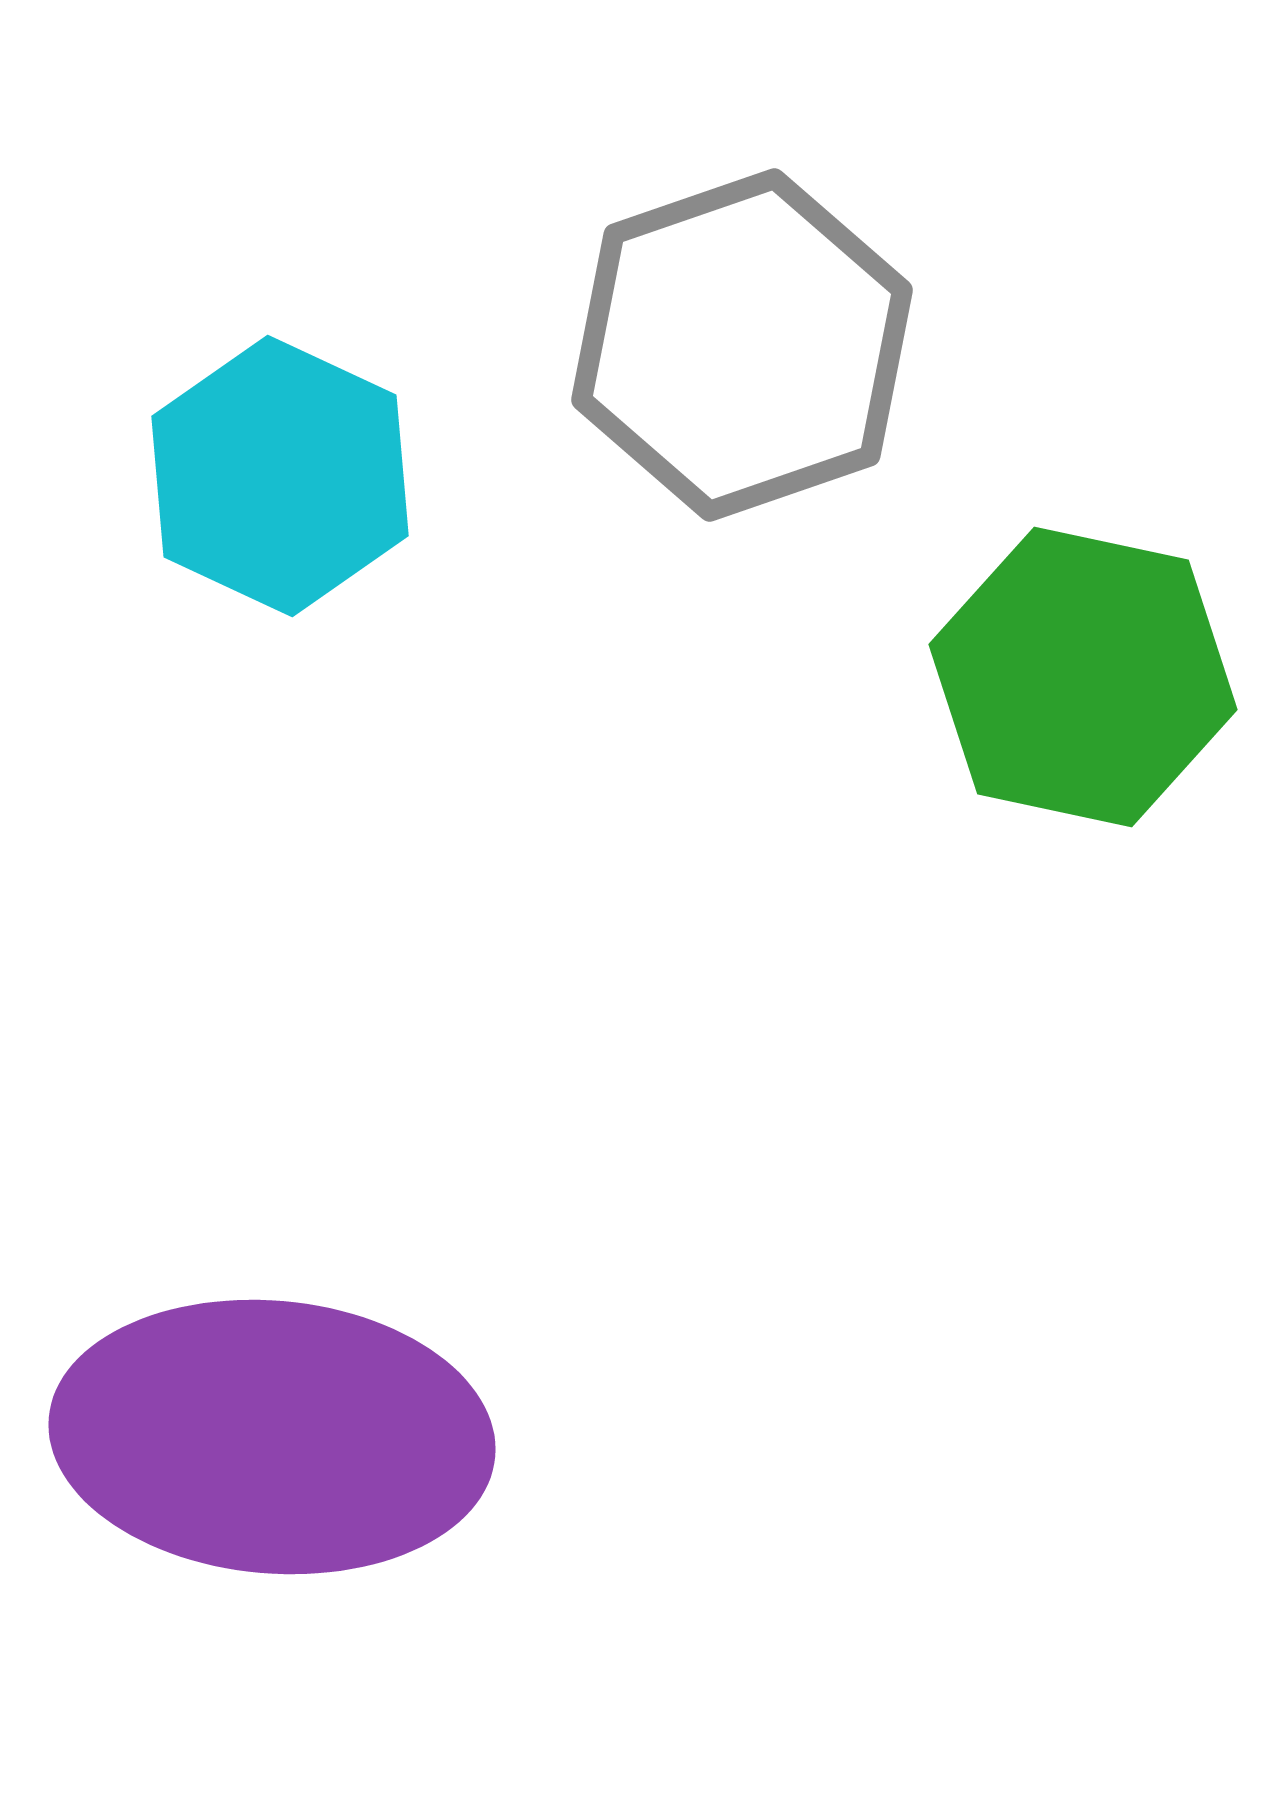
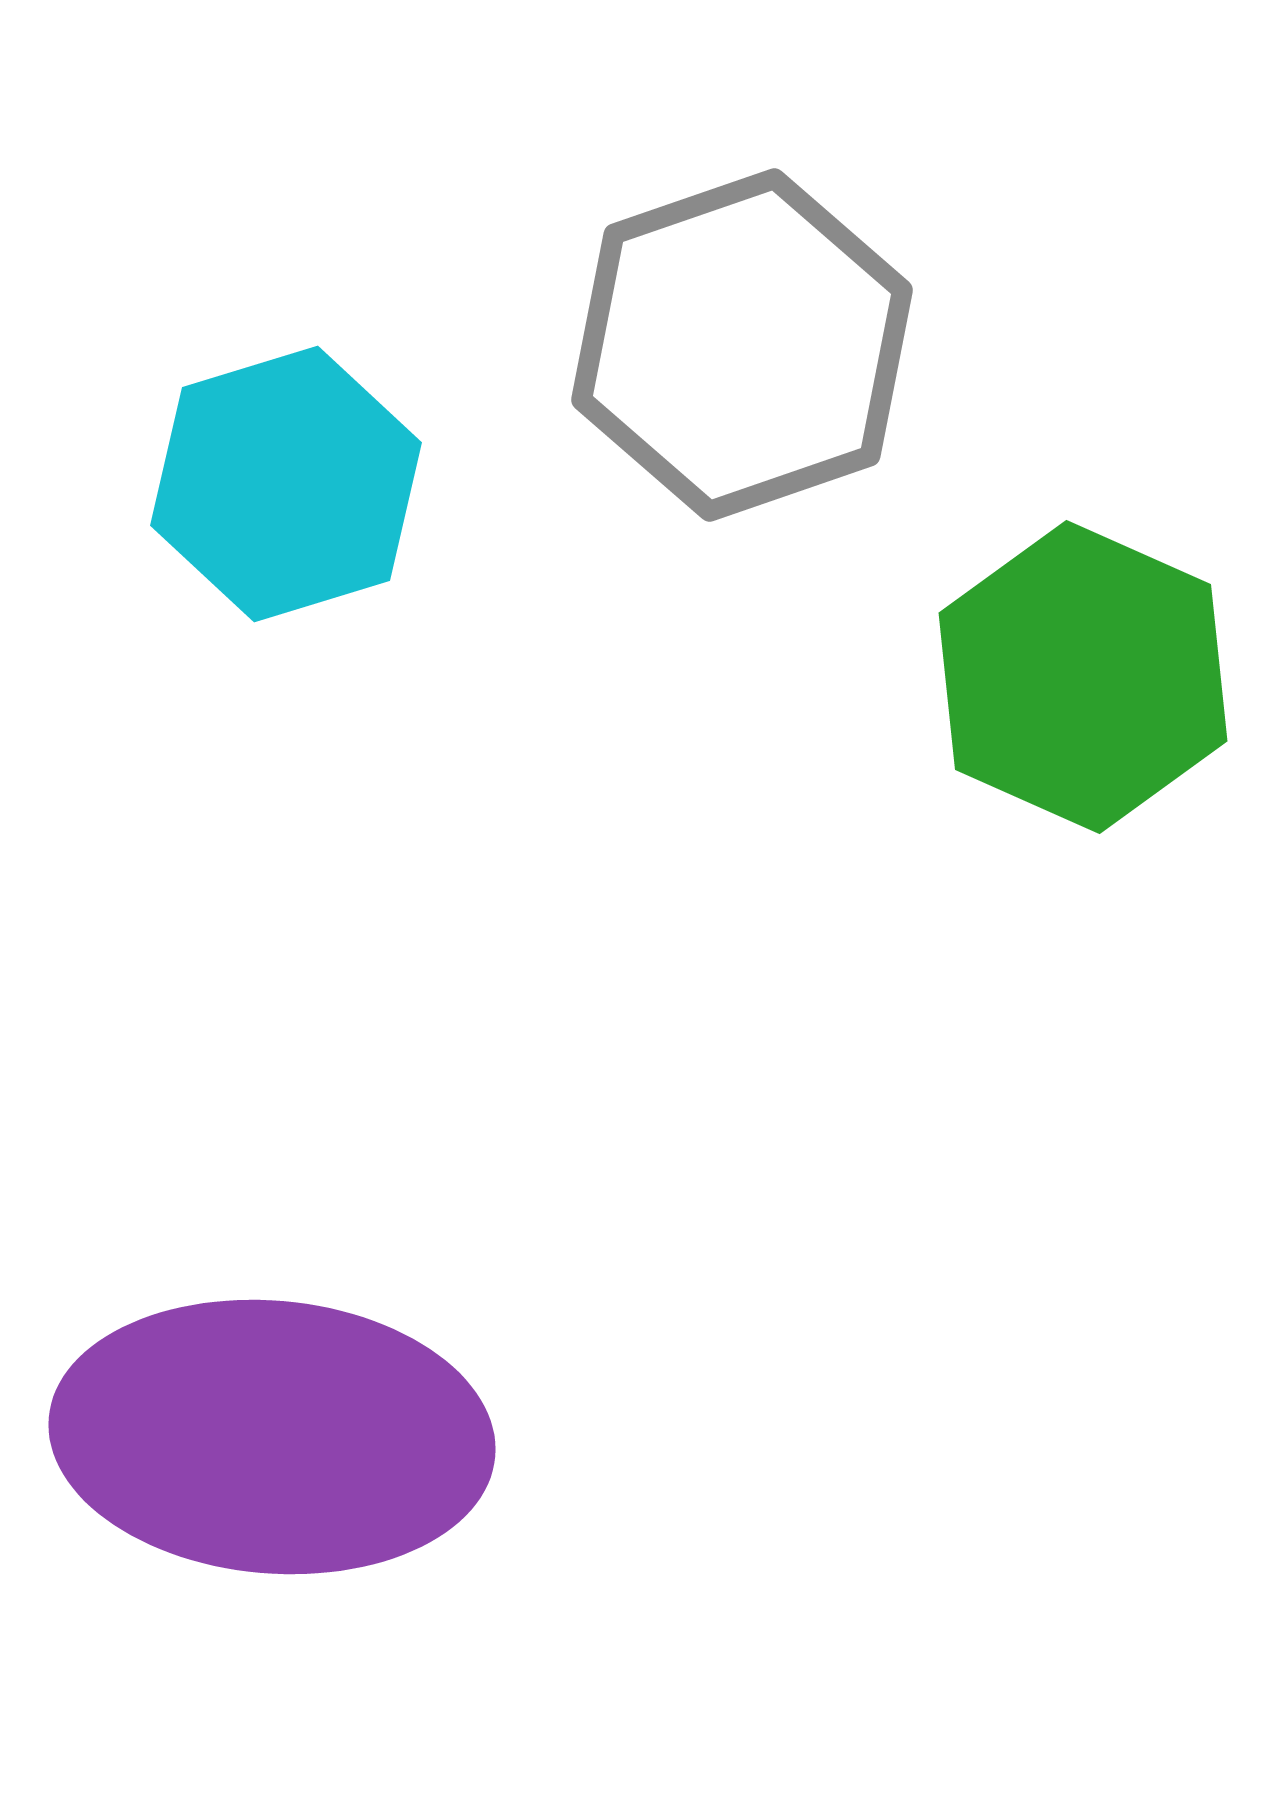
cyan hexagon: moved 6 px right, 8 px down; rotated 18 degrees clockwise
green hexagon: rotated 12 degrees clockwise
